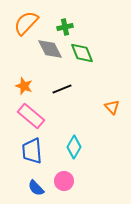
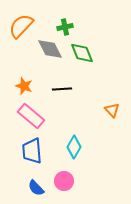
orange semicircle: moved 5 px left, 3 px down
black line: rotated 18 degrees clockwise
orange triangle: moved 3 px down
